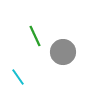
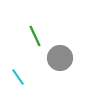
gray circle: moved 3 px left, 6 px down
